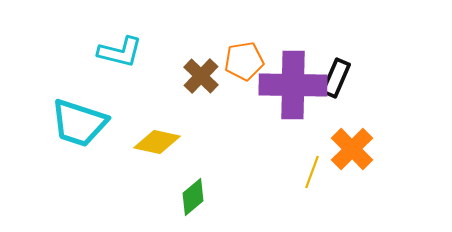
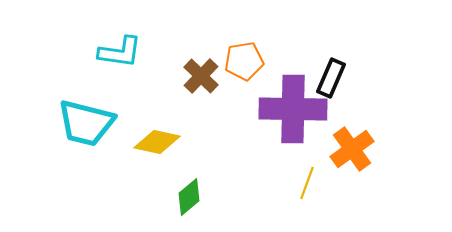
cyan L-shape: rotated 6 degrees counterclockwise
black rectangle: moved 5 px left
purple cross: moved 24 px down
cyan trapezoid: moved 7 px right; rotated 4 degrees counterclockwise
orange cross: rotated 9 degrees clockwise
yellow line: moved 5 px left, 11 px down
green diamond: moved 4 px left
